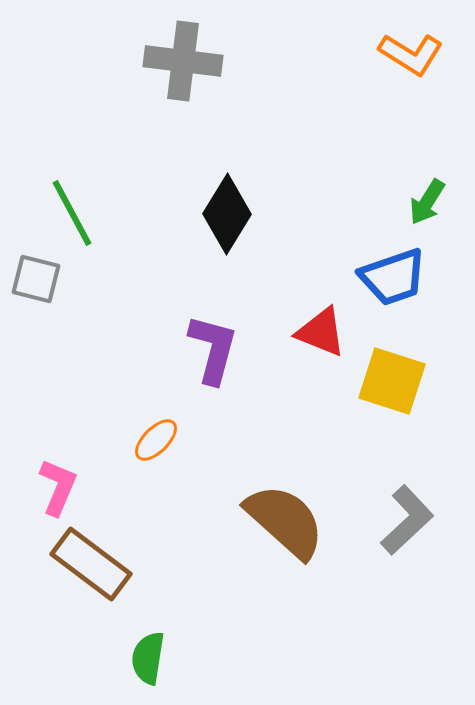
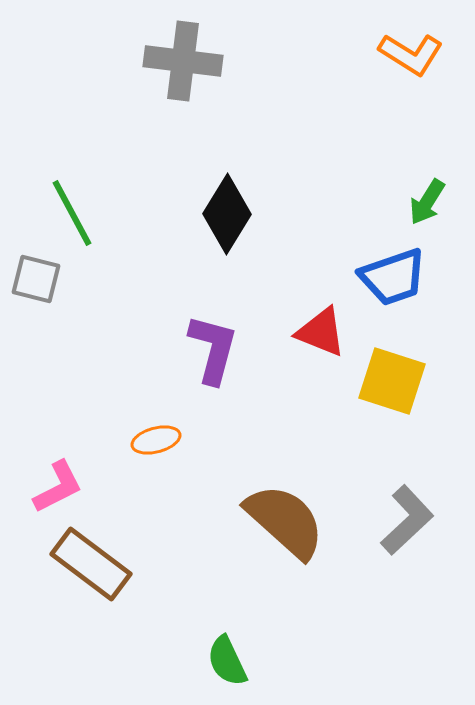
orange ellipse: rotated 30 degrees clockwise
pink L-shape: rotated 40 degrees clockwise
green semicircle: moved 79 px right, 3 px down; rotated 34 degrees counterclockwise
